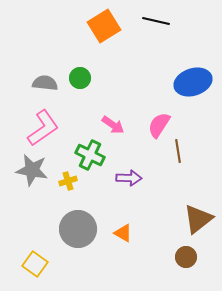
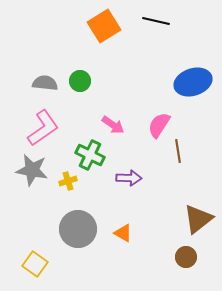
green circle: moved 3 px down
